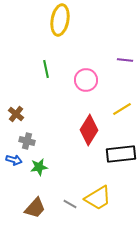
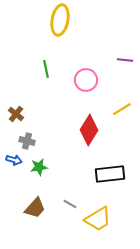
black rectangle: moved 11 px left, 20 px down
yellow trapezoid: moved 21 px down
